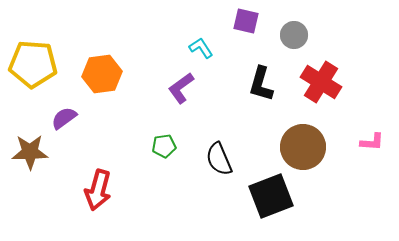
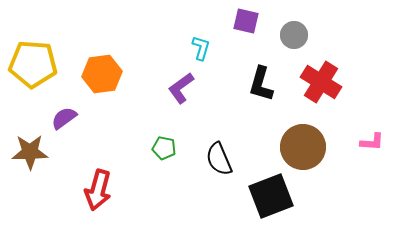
cyan L-shape: rotated 50 degrees clockwise
green pentagon: moved 2 px down; rotated 20 degrees clockwise
